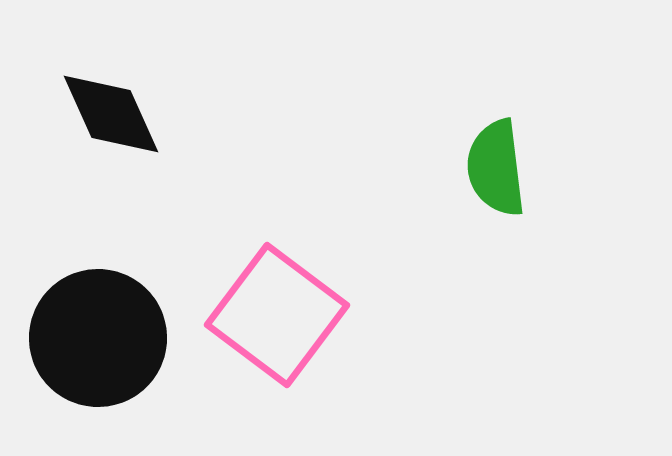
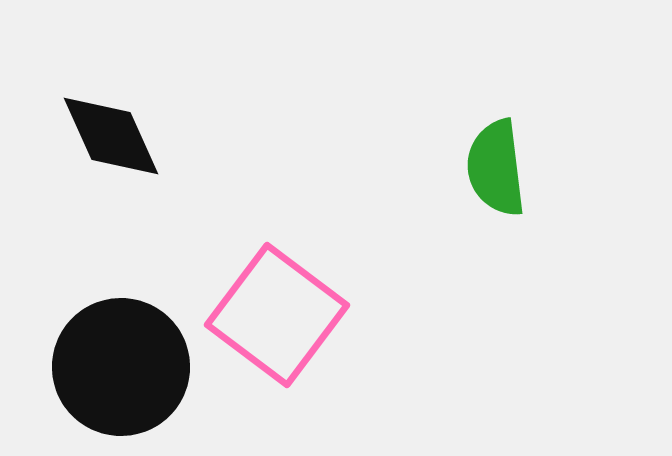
black diamond: moved 22 px down
black circle: moved 23 px right, 29 px down
